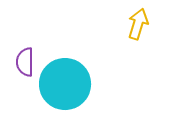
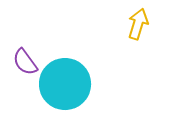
purple semicircle: rotated 36 degrees counterclockwise
